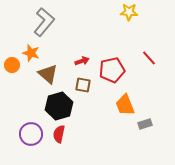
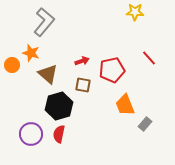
yellow star: moved 6 px right
gray rectangle: rotated 32 degrees counterclockwise
